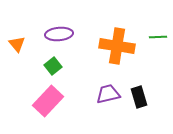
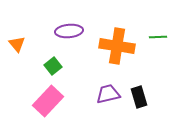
purple ellipse: moved 10 px right, 3 px up
